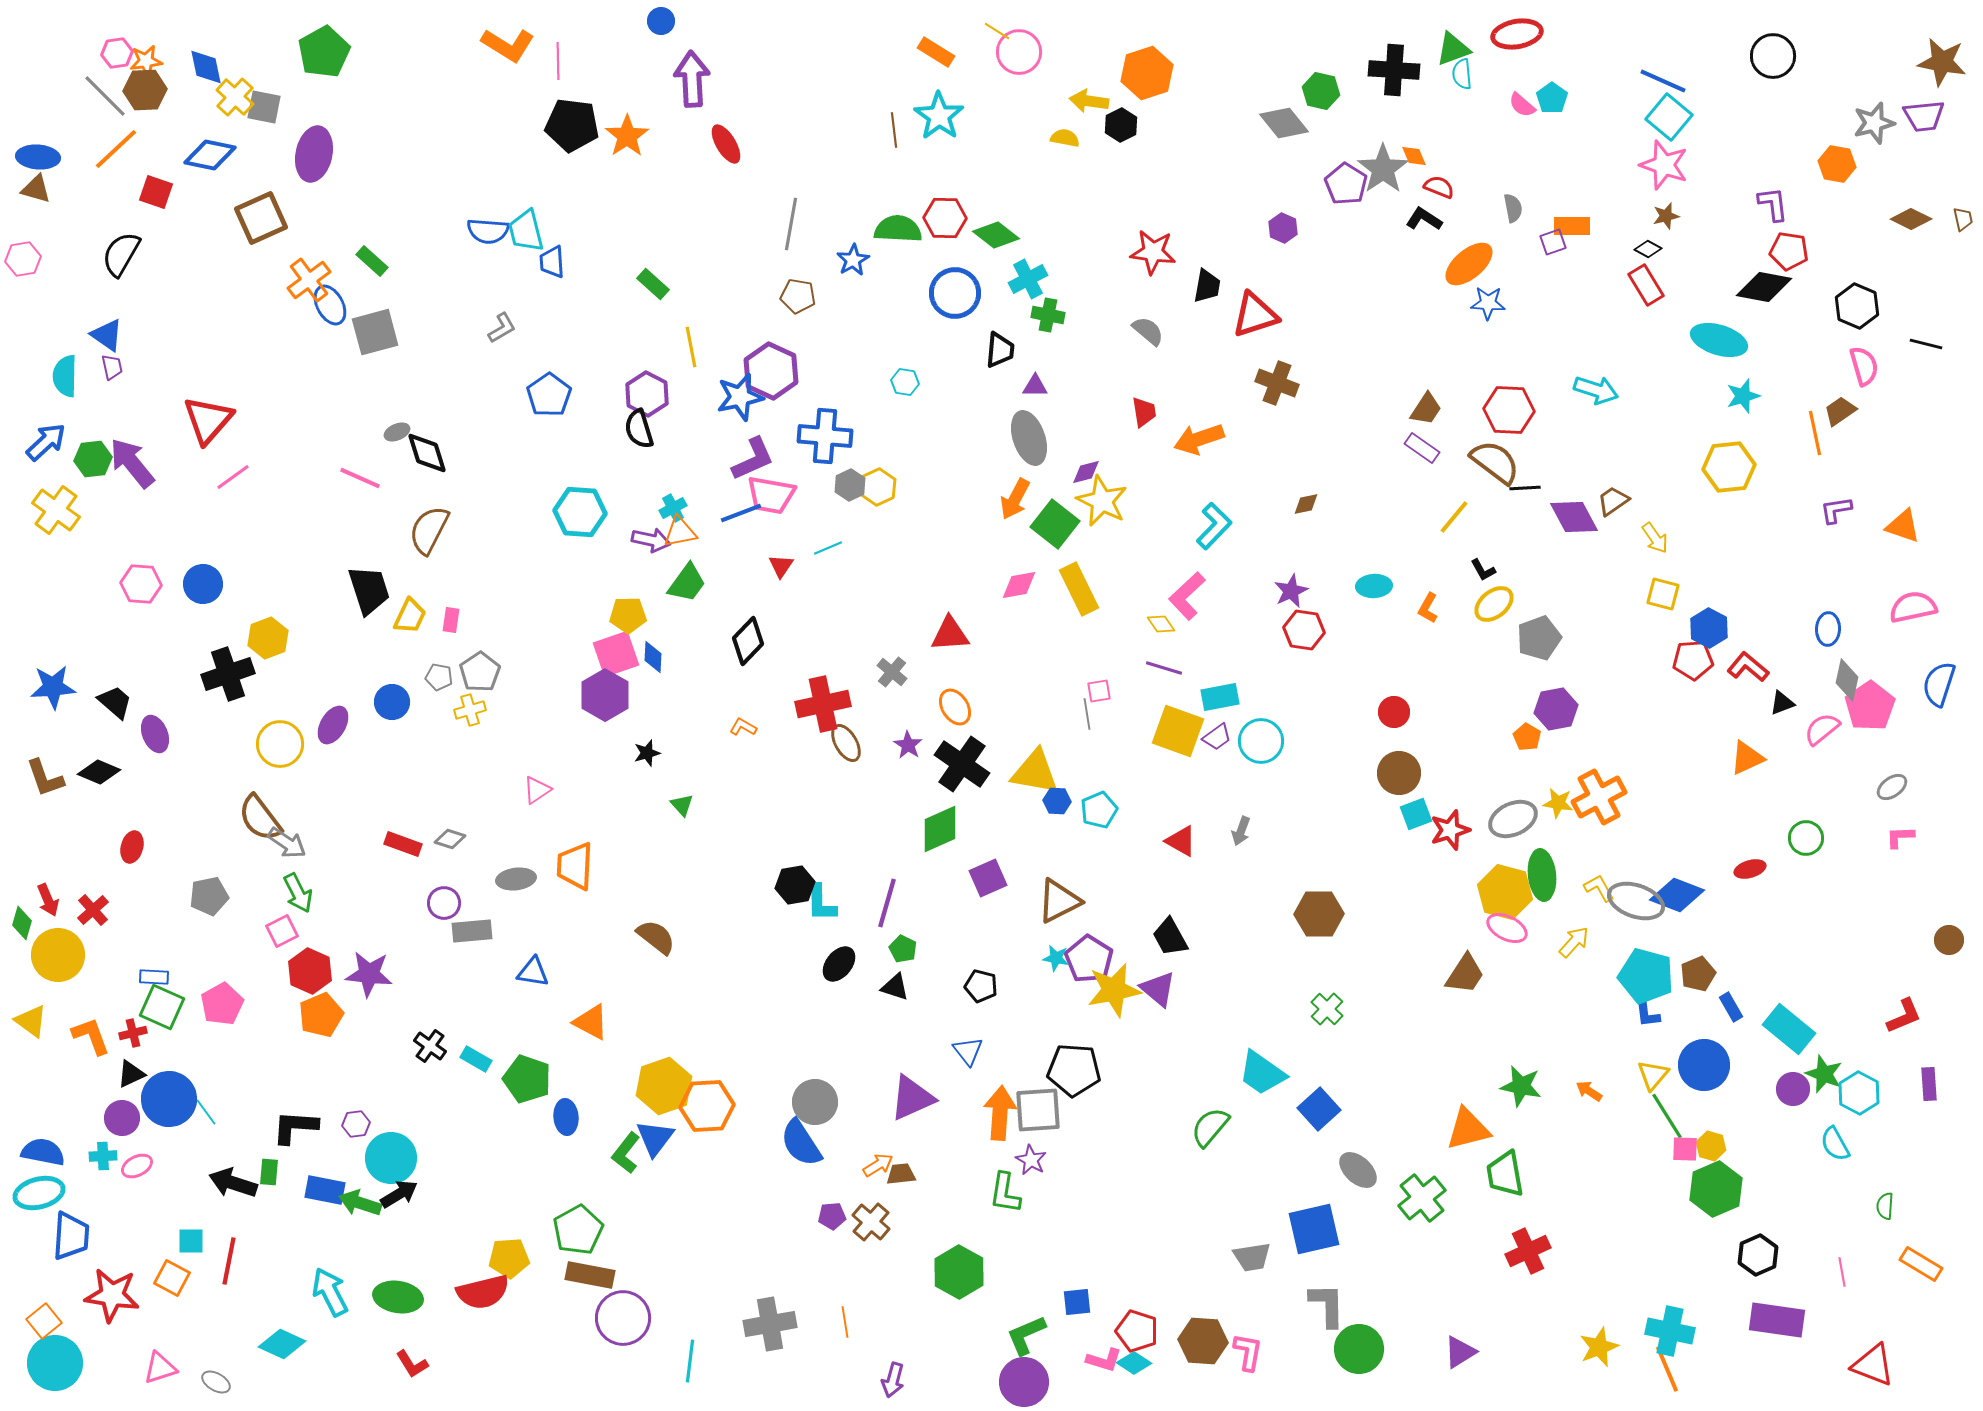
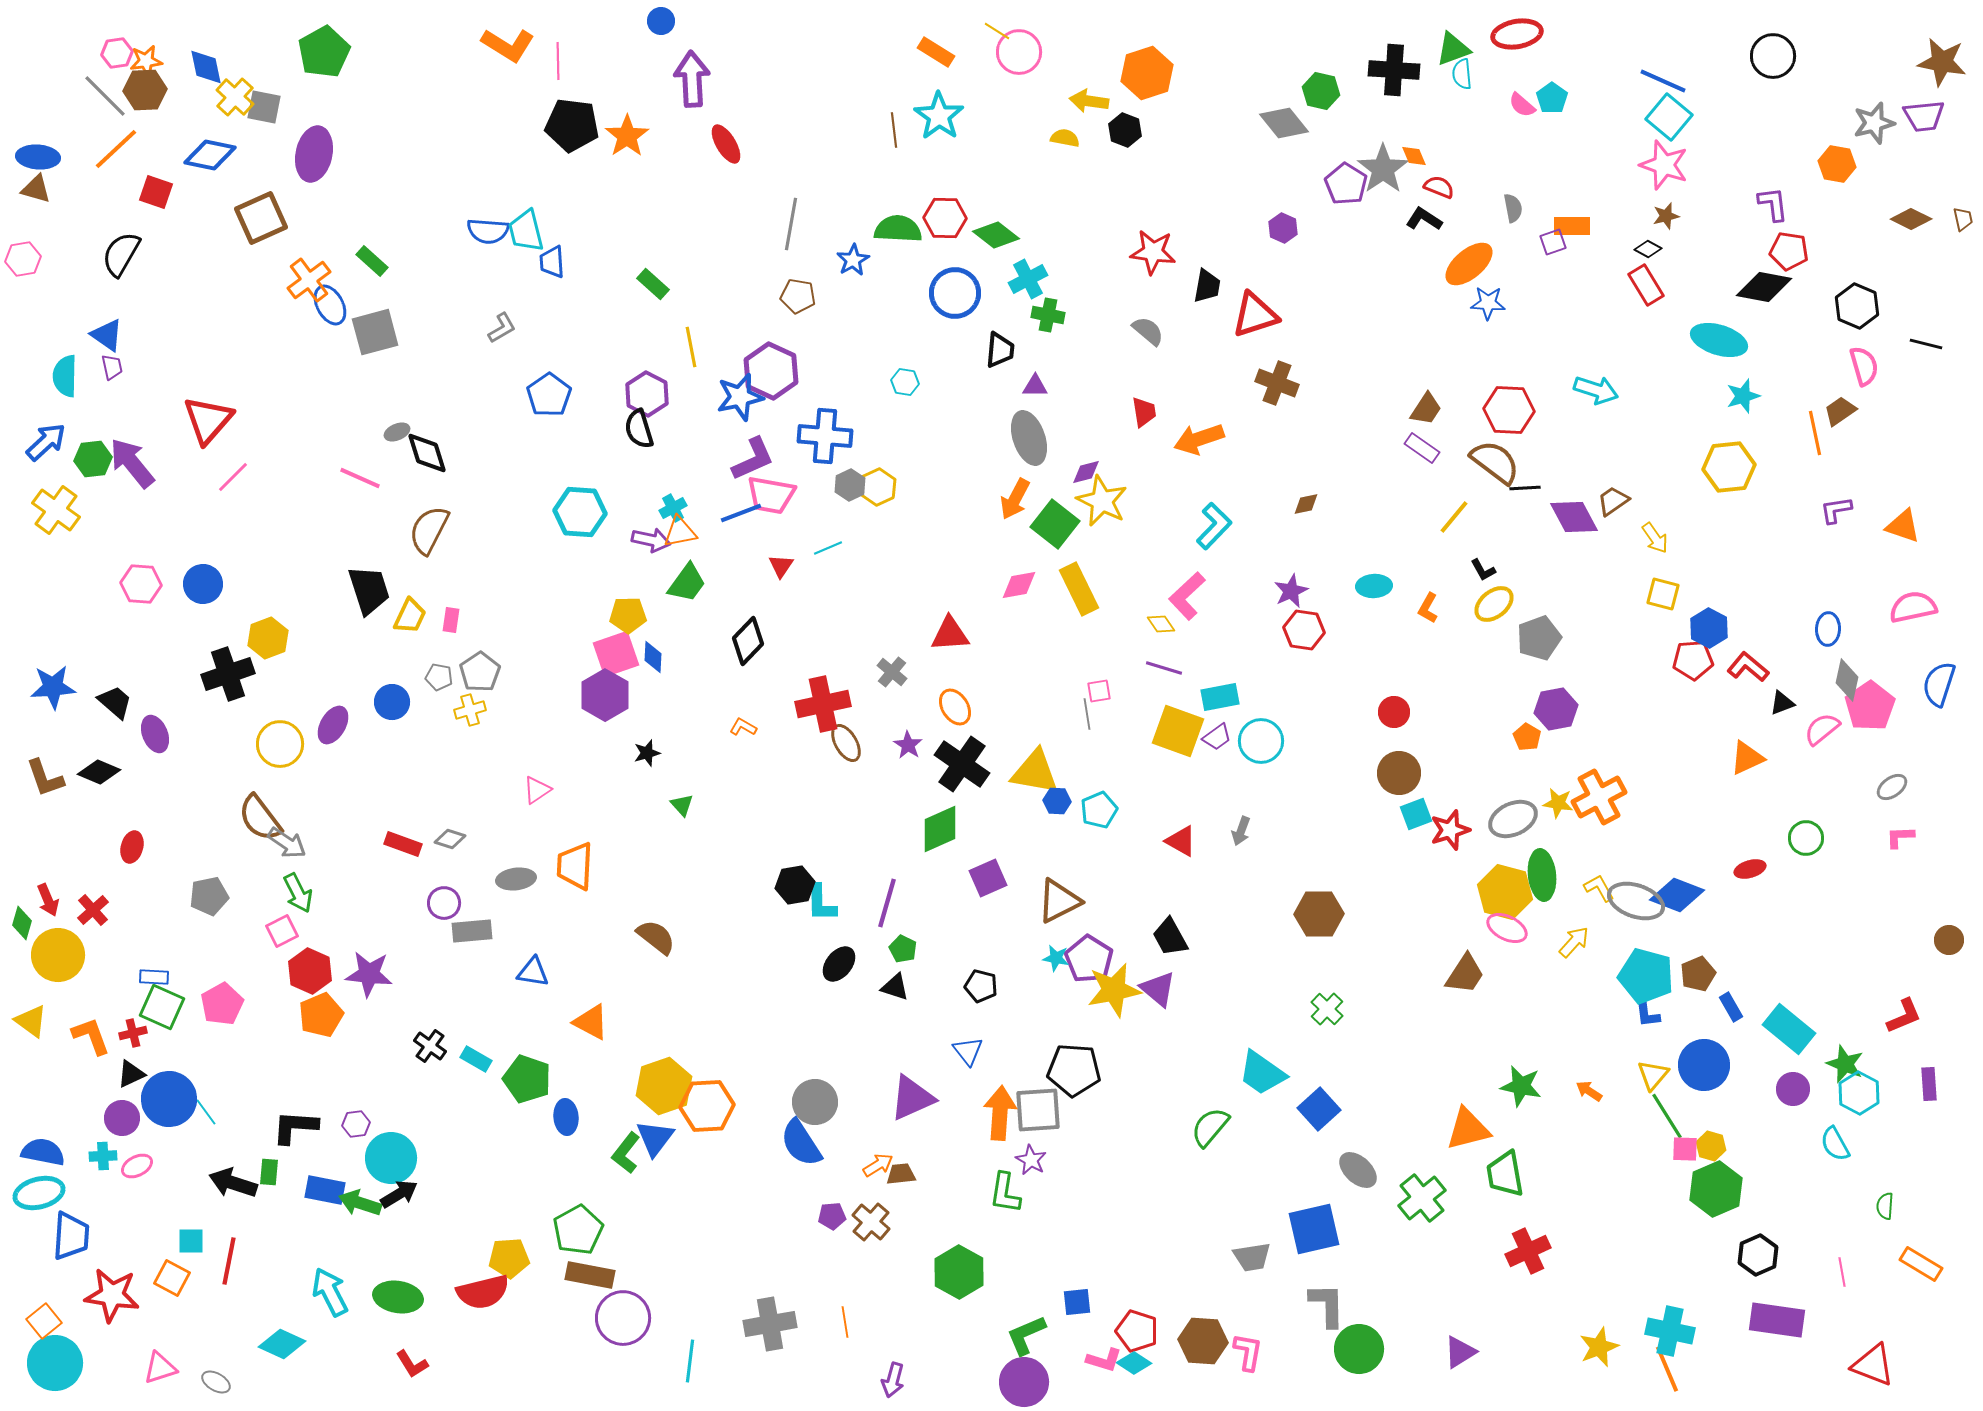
black hexagon at (1121, 125): moved 4 px right, 5 px down; rotated 12 degrees counterclockwise
pink line at (233, 477): rotated 9 degrees counterclockwise
green star at (1824, 1074): moved 21 px right, 10 px up
